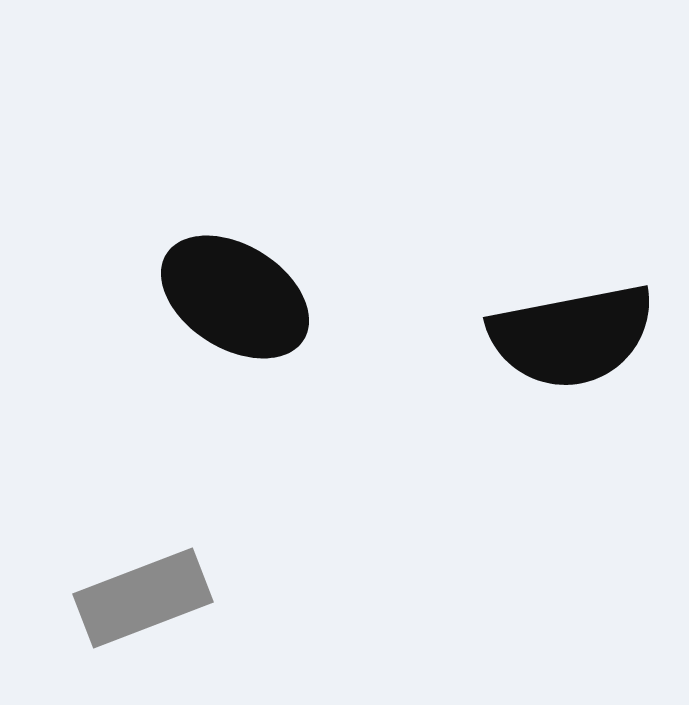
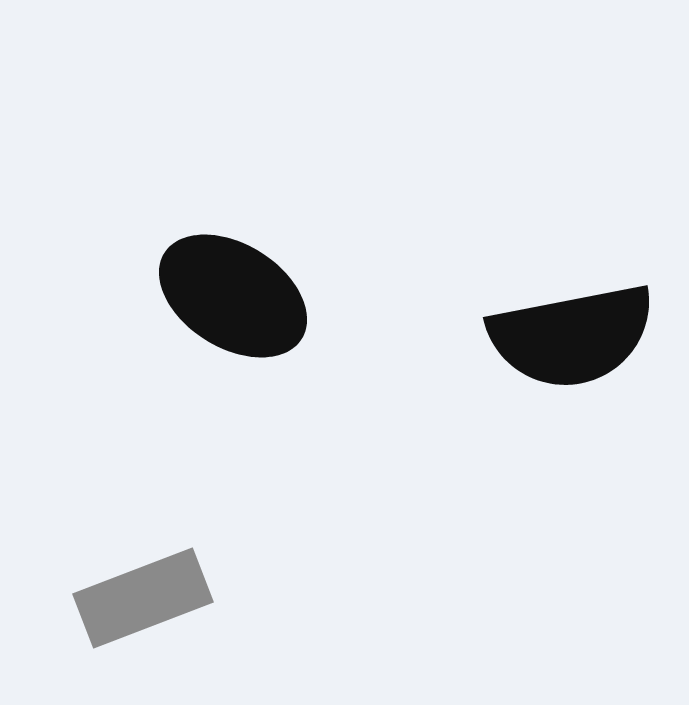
black ellipse: moved 2 px left, 1 px up
